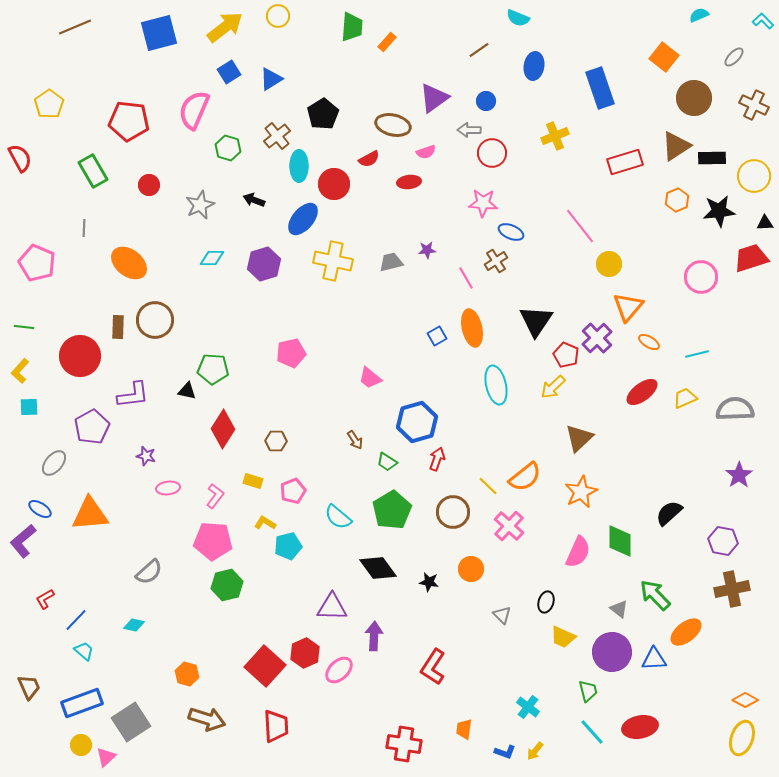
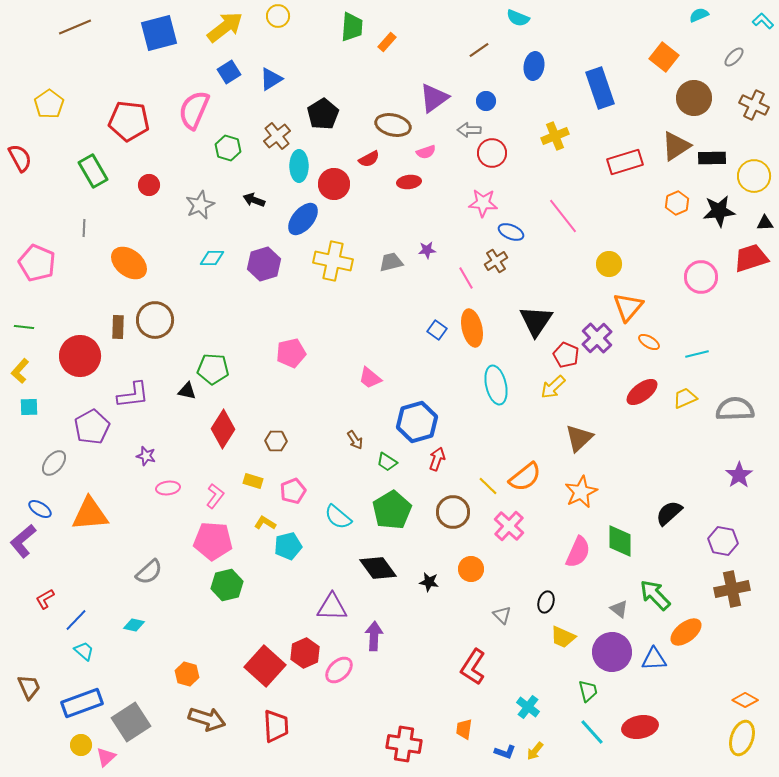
orange hexagon at (677, 200): moved 3 px down
pink line at (580, 226): moved 17 px left, 10 px up
blue square at (437, 336): moved 6 px up; rotated 24 degrees counterclockwise
red L-shape at (433, 667): moved 40 px right
